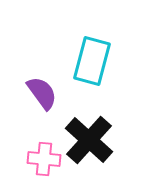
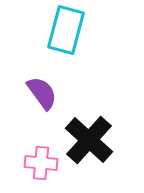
cyan rectangle: moved 26 px left, 31 px up
pink cross: moved 3 px left, 4 px down
